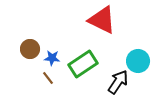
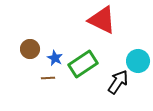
blue star: moved 3 px right; rotated 21 degrees clockwise
brown line: rotated 56 degrees counterclockwise
